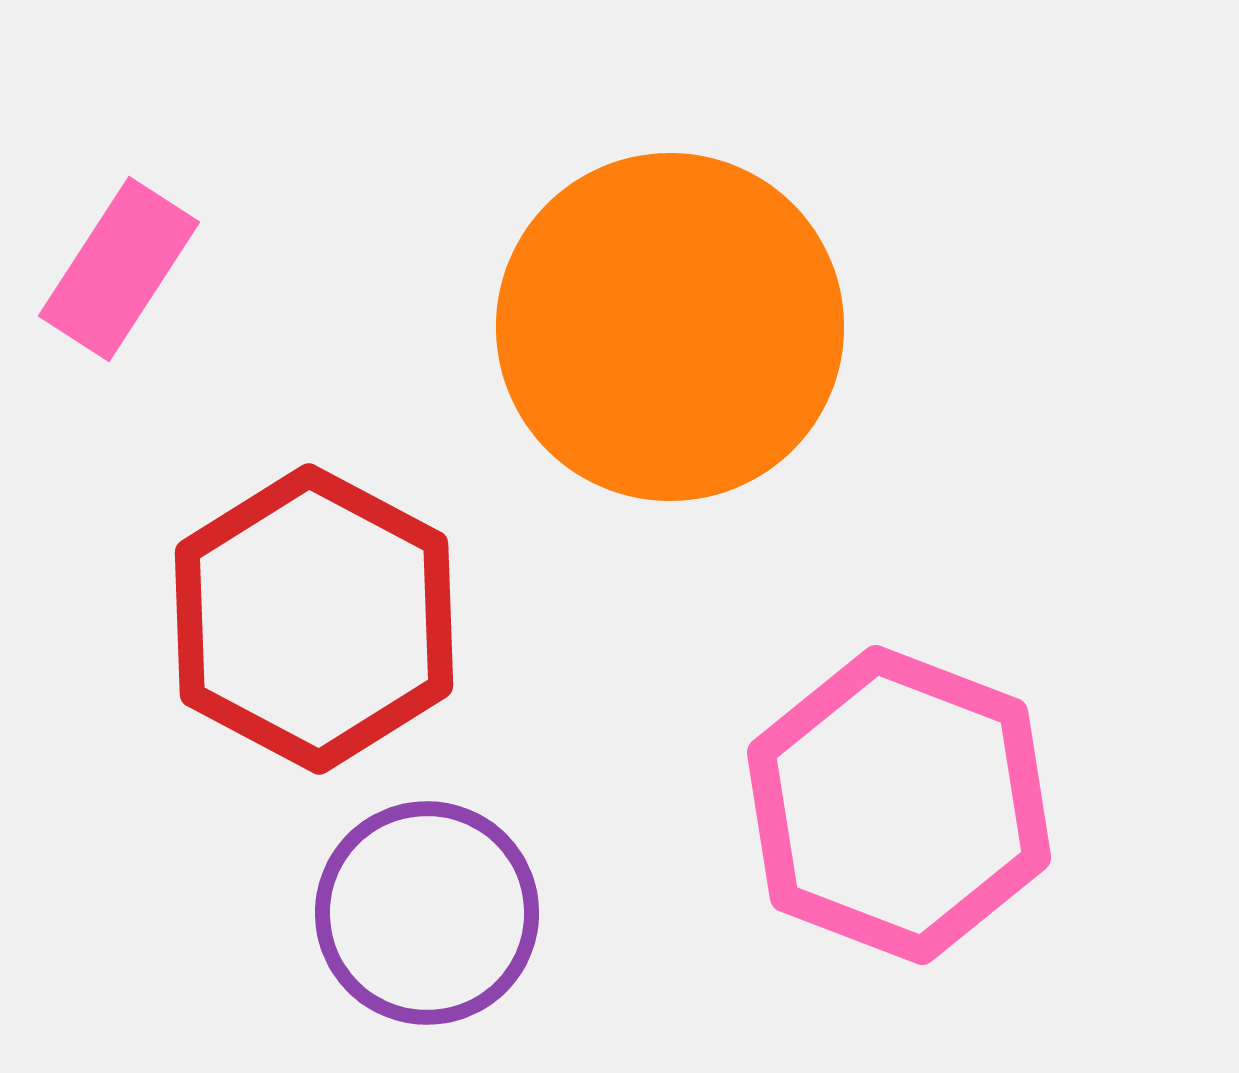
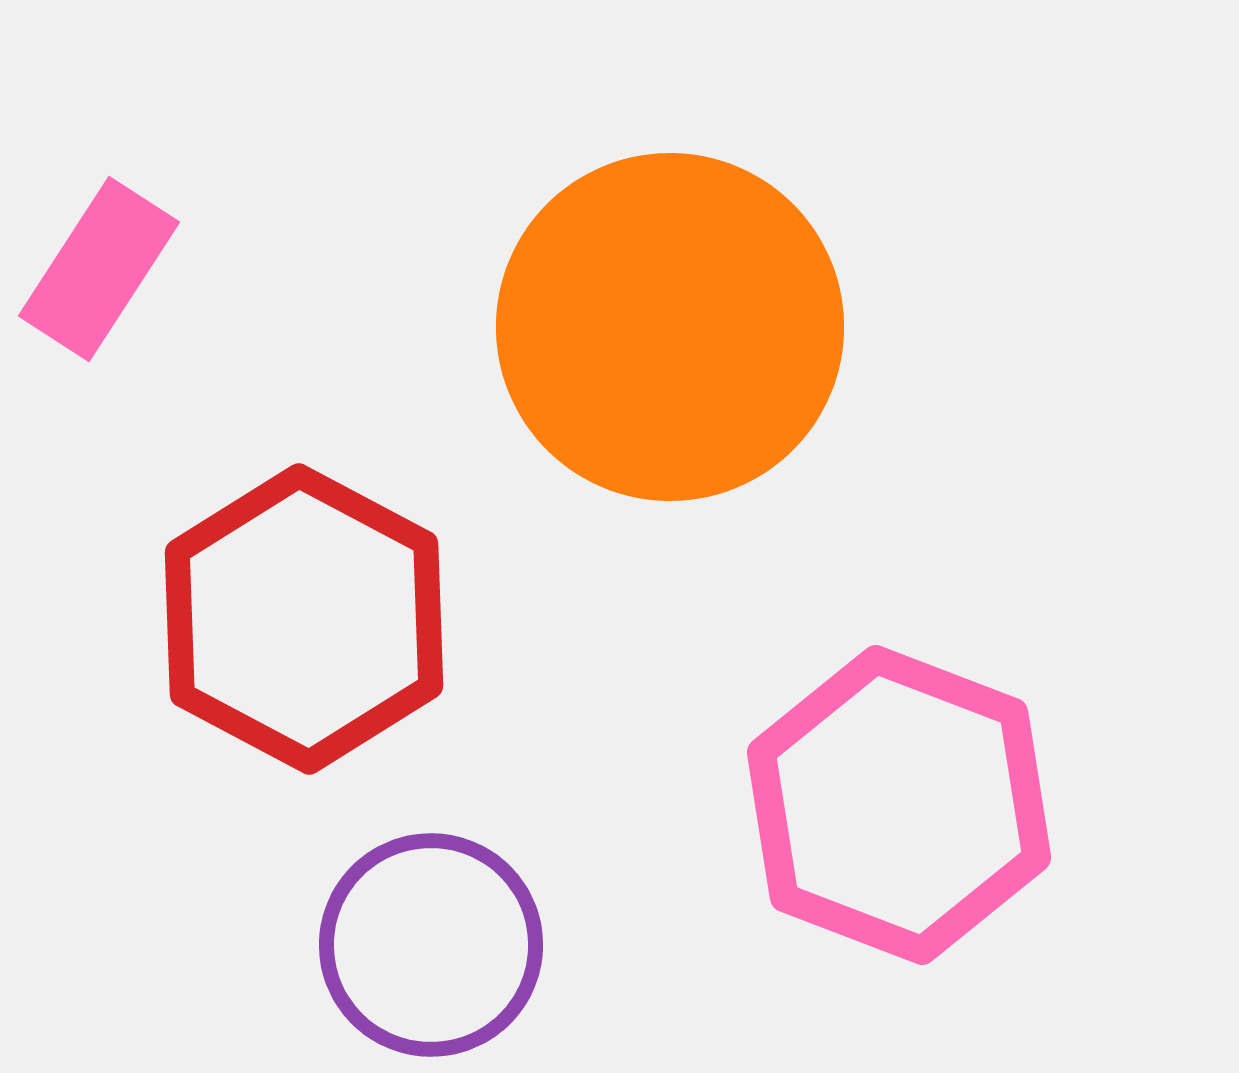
pink rectangle: moved 20 px left
red hexagon: moved 10 px left
purple circle: moved 4 px right, 32 px down
